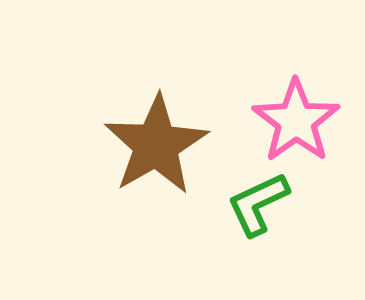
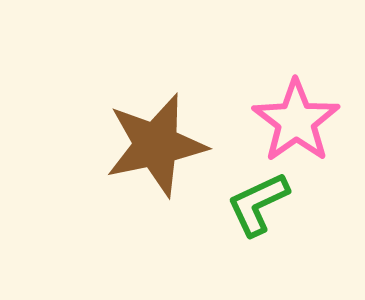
brown star: rotated 18 degrees clockwise
